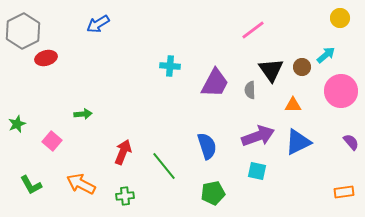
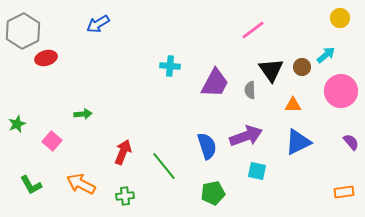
purple arrow: moved 12 px left
